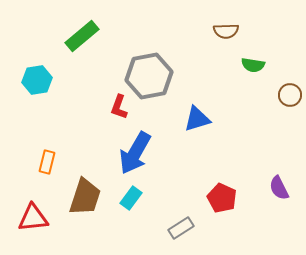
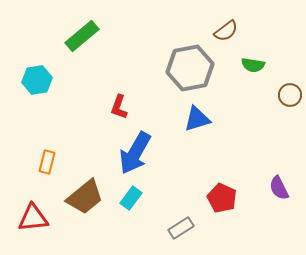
brown semicircle: rotated 35 degrees counterclockwise
gray hexagon: moved 41 px right, 8 px up
brown trapezoid: rotated 33 degrees clockwise
